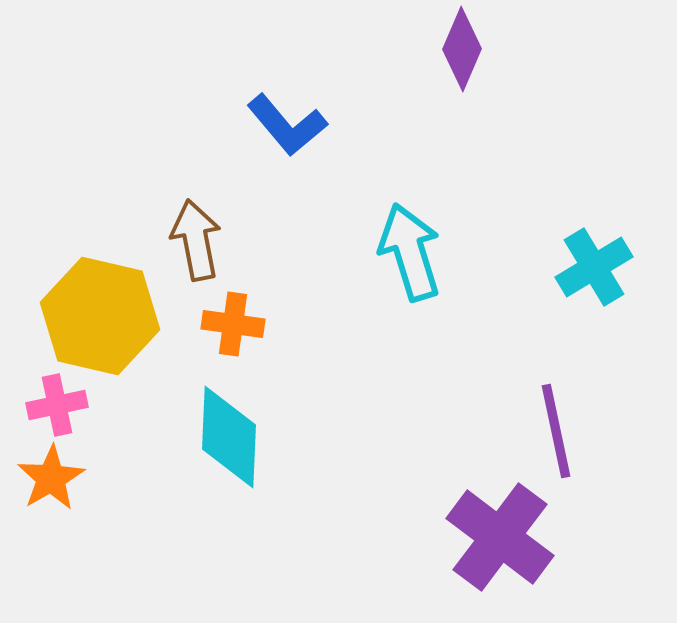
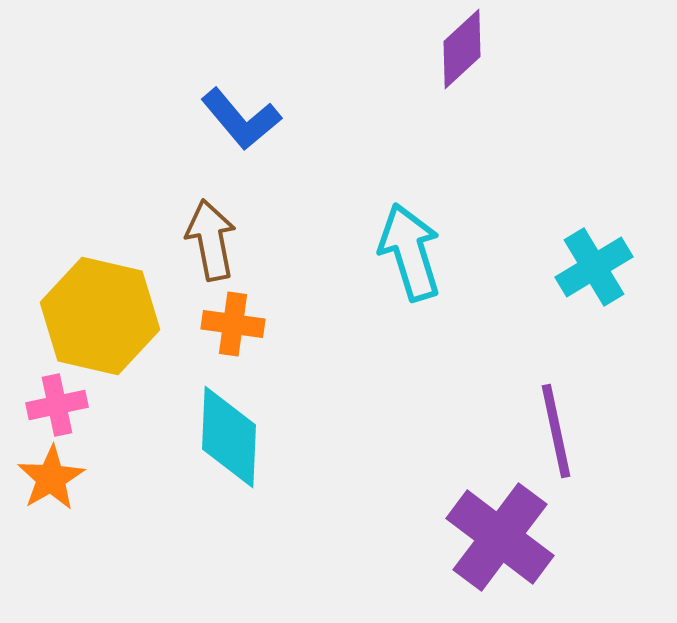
purple diamond: rotated 24 degrees clockwise
blue L-shape: moved 46 px left, 6 px up
brown arrow: moved 15 px right
